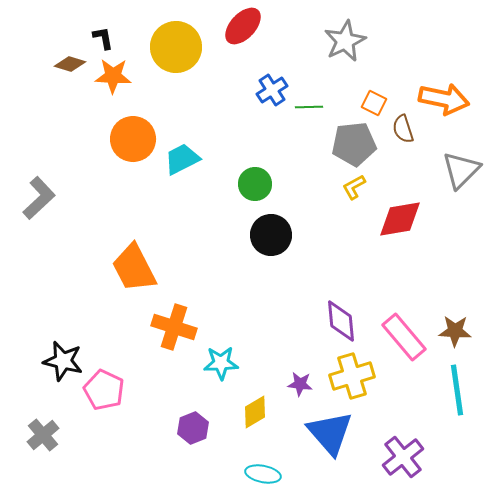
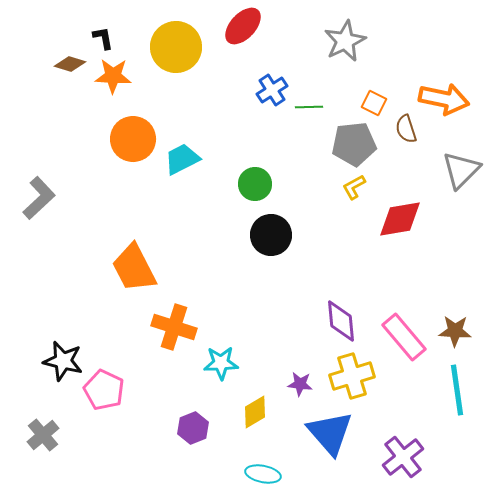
brown semicircle: moved 3 px right
